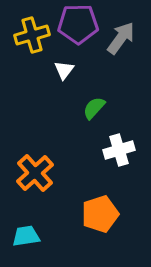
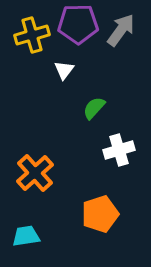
gray arrow: moved 8 px up
